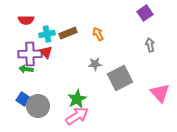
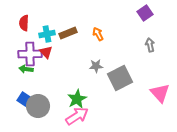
red semicircle: moved 2 px left, 3 px down; rotated 91 degrees clockwise
gray star: moved 1 px right, 2 px down
blue square: moved 1 px right
